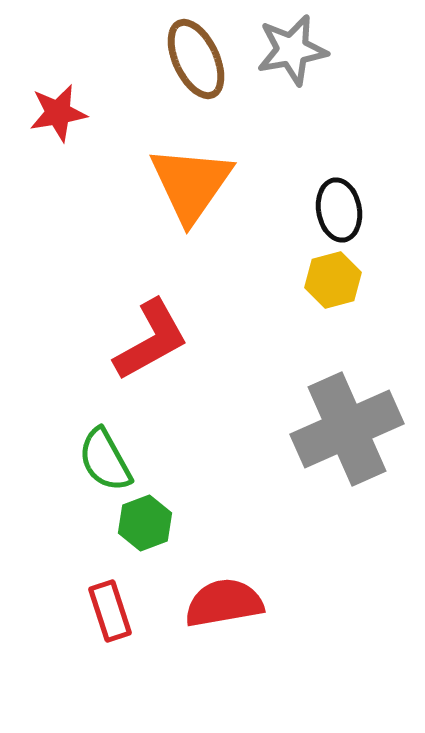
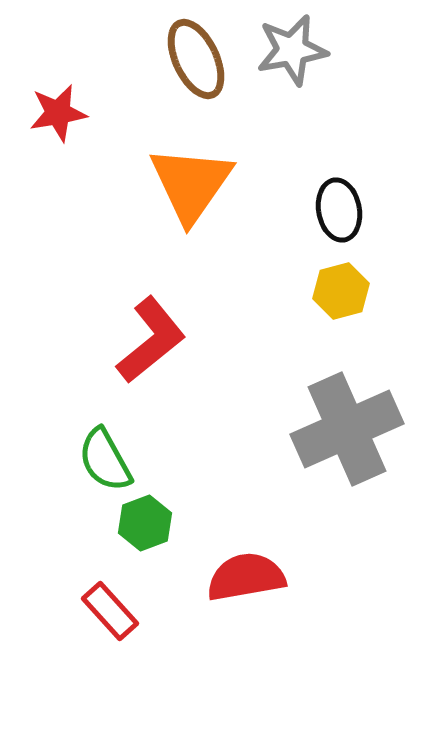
yellow hexagon: moved 8 px right, 11 px down
red L-shape: rotated 10 degrees counterclockwise
red semicircle: moved 22 px right, 26 px up
red rectangle: rotated 24 degrees counterclockwise
